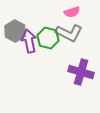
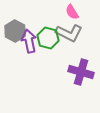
pink semicircle: rotated 77 degrees clockwise
